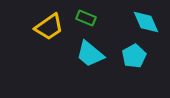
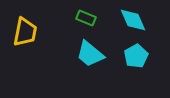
cyan diamond: moved 13 px left, 2 px up
yellow trapezoid: moved 24 px left, 5 px down; rotated 44 degrees counterclockwise
cyan pentagon: moved 2 px right
